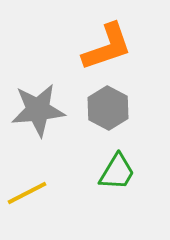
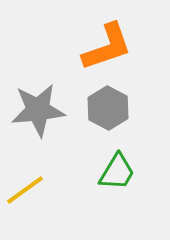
yellow line: moved 2 px left, 3 px up; rotated 9 degrees counterclockwise
